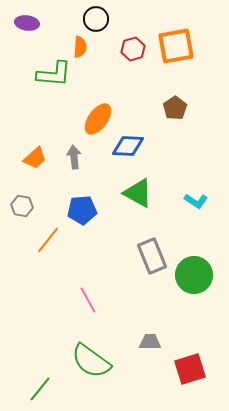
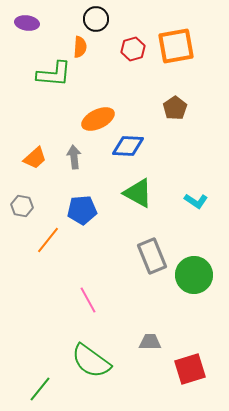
orange ellipse: rotated 28 degrees clockwise
